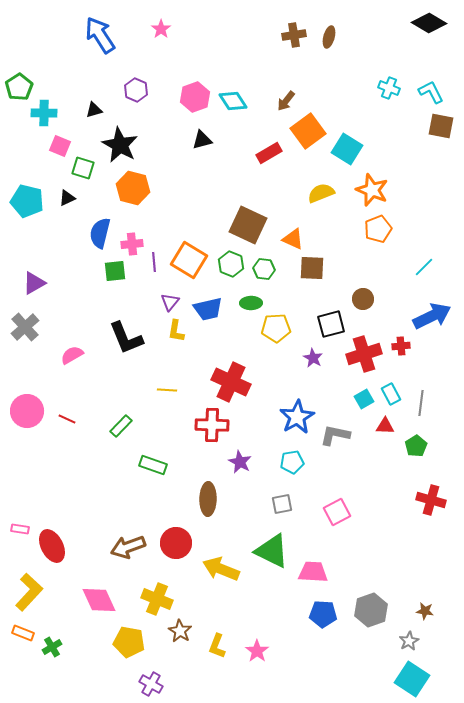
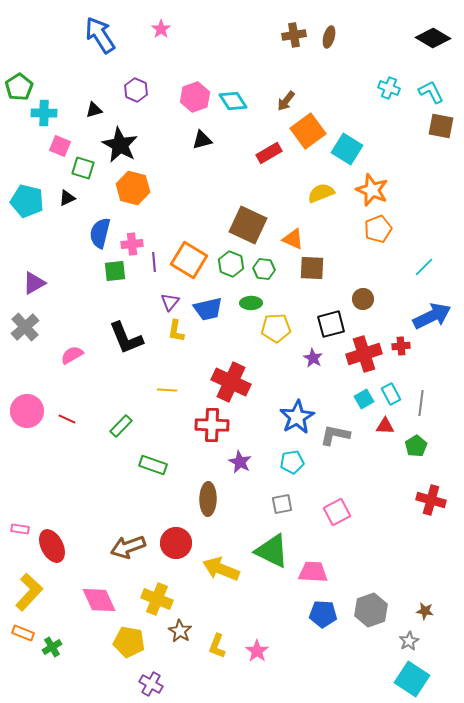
black diamond at (429, 23): moved 4 px right, 15 px down
